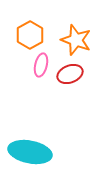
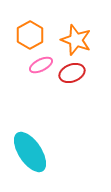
pink ellipse: rotated 50 degrees clockwise
red ellipse: moved 2 px right, 1 px up
cyan ellipse: rotated 45 degrees clockwise
